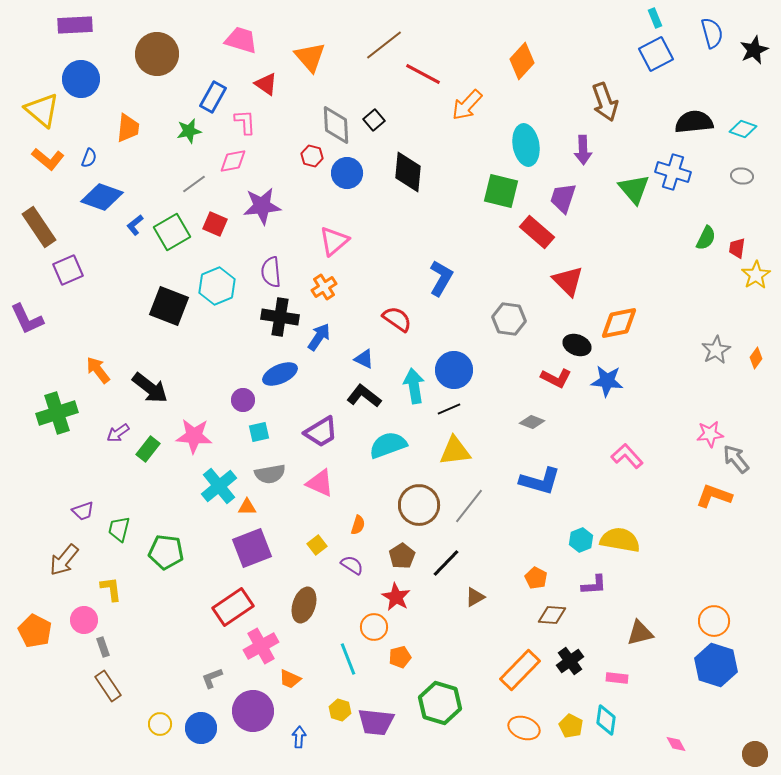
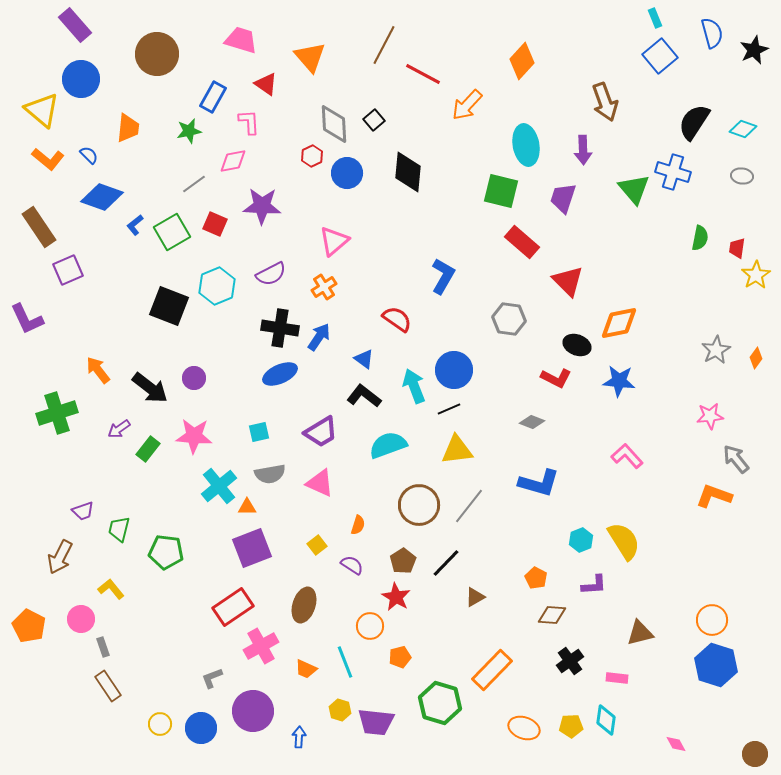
purple rectangle at (75, 25): rotated 52 degrees clockwise
brown line at (384, 45): rotated 24 degrees counterclockwise
blue square at (656, 54): moved 4 px right, 2 px down; rotated 12 degrees counterclockwise
pink L-shape at (245, 122): moved 4 px right
black semicircle at (694, 122): rotated 51 degrees counterclockwise
gray diamond at (336, 125): moved 2 px left, 1 px up
red hexagon at (312, 156): rotated 20 degrees clockwise
blue semicircle at (89, 158): moved 3 px up; rotated 66 degrees counterclockwise
purple star at (262, 206): rotated 9 degrees clockwise
red rectangle at (537, 232): moved 15 px left, 10 px down
green semicircle at (706, 238): moved 6 px left; rotated 15 degrees counterclockwise
purple semicircle at (271, 272): moved 2 px down; rotated 112 degrees counterclockwise
blue L-shape at (441, 278): moved 2 px right, 2 px up
black cross at (280, 317): moved 11 px down
blue triangle at (364, 359): rotated 10 degrees clockwise
blue star at (607, 381): moved 12 px right
cyan arrow at (414, 386): rotated 12 degrees counterclockwise
purple circle at (243, 400): moved 49 px left, 22 px up
purple arrow at (118, 433): moved 1 px right, 4 px up
pink star at (710, 434): moved 18 px up
yellow triangle at (455, 451): moved 2 px right, 1 px up
blue L-shape at (540, 481): moved 1 px left, 2 px down
yellow semicircle at (620, 540): moved 4 px right, 1 px down; rotated 48 degrees clockwise
brown pentagon at (402, 556): moved 1 px right, 5 px down
brown arrow at (64, 560): moved 4 px left, 3 px up; rotated 12 degrees counterclockwise
yellow L-shape at (111, 589): rotated 32 degrees counterclockwise
pink circle at (84, 620): moved 3 px left, 1 px up
orange circle at (714, 621): moved 2 px left, 1 px up
orange circle at (374, 627): moved 4 px left, 1 px up
orange pentagon at (35, 631): moved 6 px left, 5 px up
cyan line at (348, 659): moved 3 px left, 3 px down
orange rectangle at (520, 670): moved 28 px left
orange trapezoid at (290, 679): moved 16 px right, 10 px up
yellow pentagon at (571, 726): rotated 30 degrees counterclockwise
